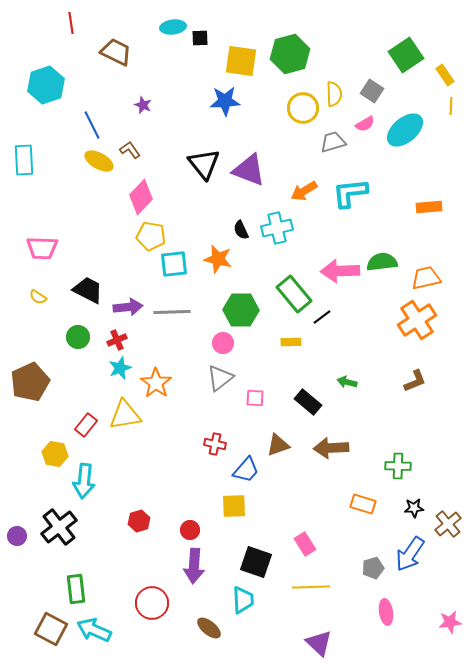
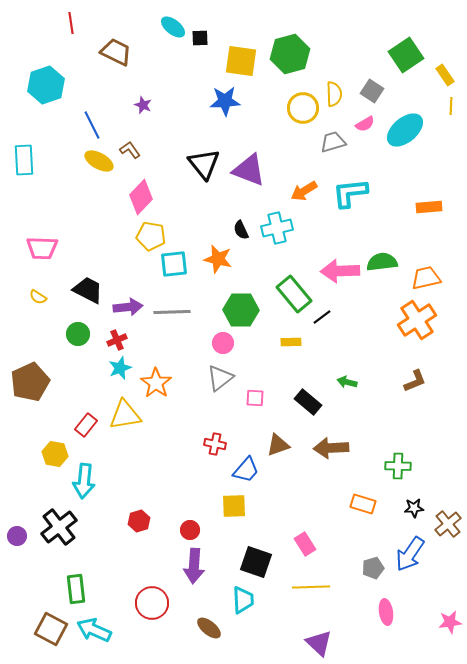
cyan ellipse at (173, 27): rotated 45 degrees clockwise
green circle at (78, 337): moved 3 px up
